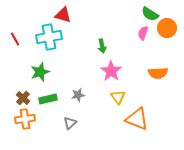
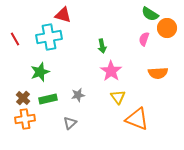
pink semicircle: moved 1 px right, 6 px down
